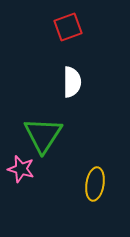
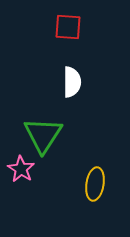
red square: rotated 24 degrees clockwise
pink star: rotated 16 degrees clockwise
